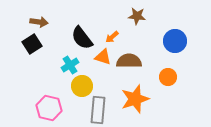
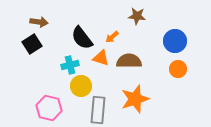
orange triangle: moved 2 px left, 1 px down
cyan cross: rotated 18 degrees clockwise
orange circle: moved 10 px right, 8 px up
yellow circle: moved 1 px left
